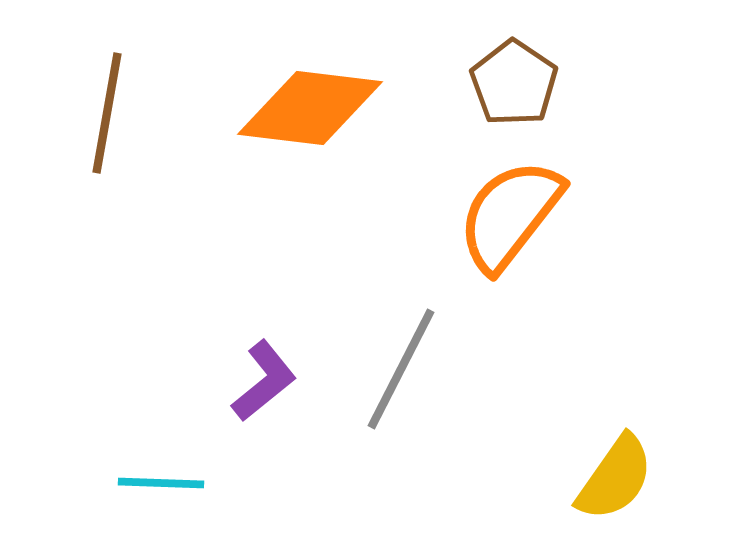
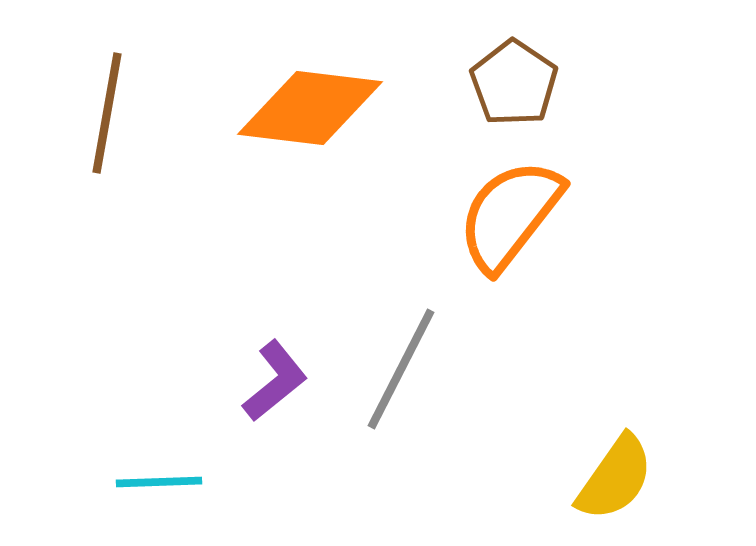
purple L-shape: moved 11 px right
cyan line: moved 2 px left, 1 px up; rotated 4 degrees counterclockwise
